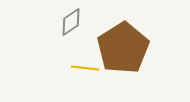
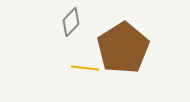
gray diamond: rotated 12 degrees counterclockwise
